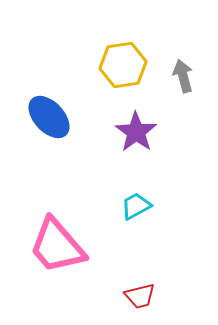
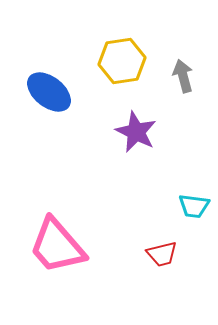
yellow hexagon: moved 1 px left, 4 px up
blue ellipse: moved 25 px up; rotated 9 degrees counterclockwise
purple star: rotated 9 degrees counterclockwise
cyan trapezoid: moved 58 px right; rotated 144 degrees counterclockwise
red trapezoid: moved 22 px right, 42 px up
